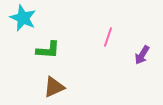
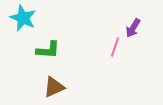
pink line: moved 7 px right, 10 px down
purple arrow: moved 9 px left, 27 px up
